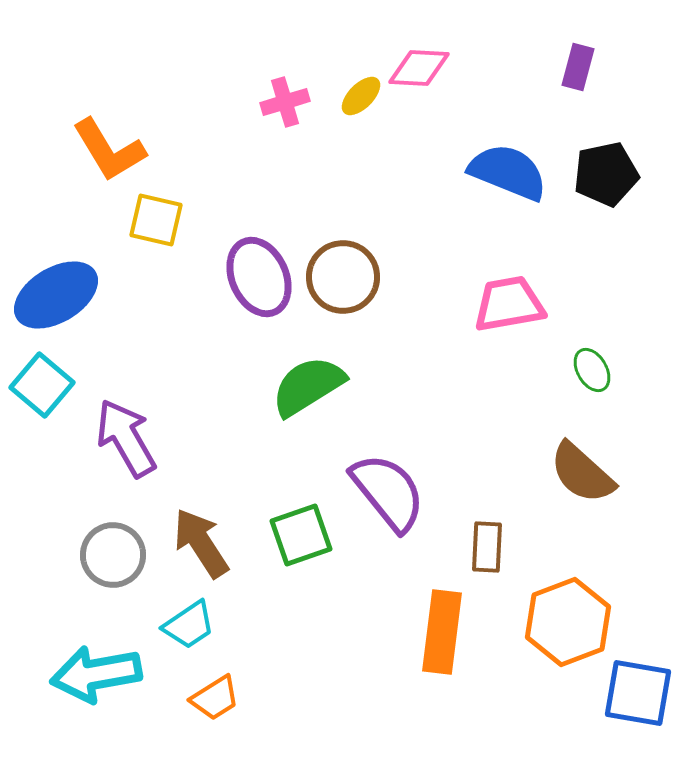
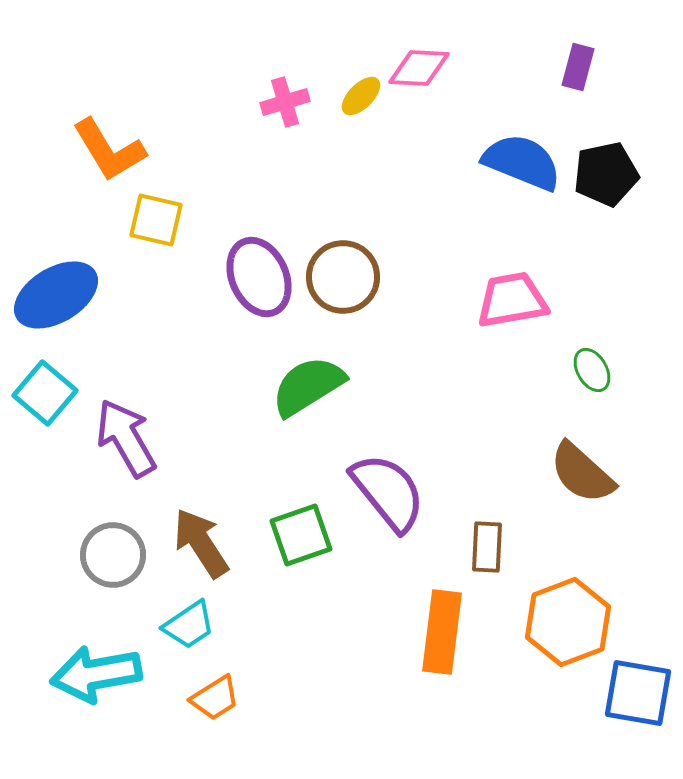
blue semicircle: moved 14 px right, 10 px up
pink trapezoid: moved 3 px right, 4 px up
cyan square: moved 3 px right, 8 px down
